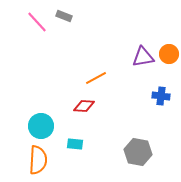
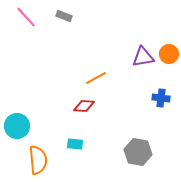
pink line: moved 11 px left, 5 px up
blue cross: moved 2 px down
cyan circle: moved 24 px left
orange semicircle: rotated 8 degrees counterclockwise
